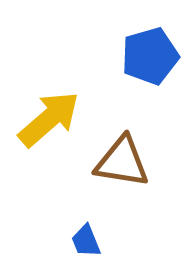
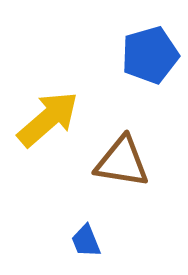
blue pentagon: moved 1 px up
yellow arrow: moved 1 px left
